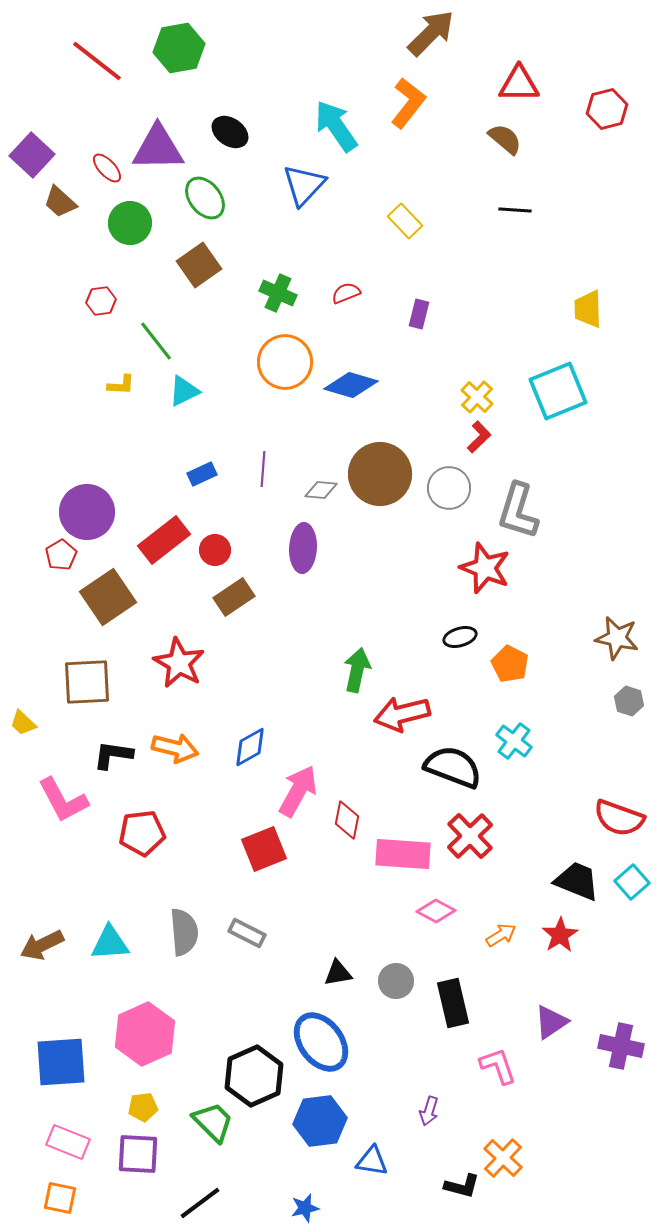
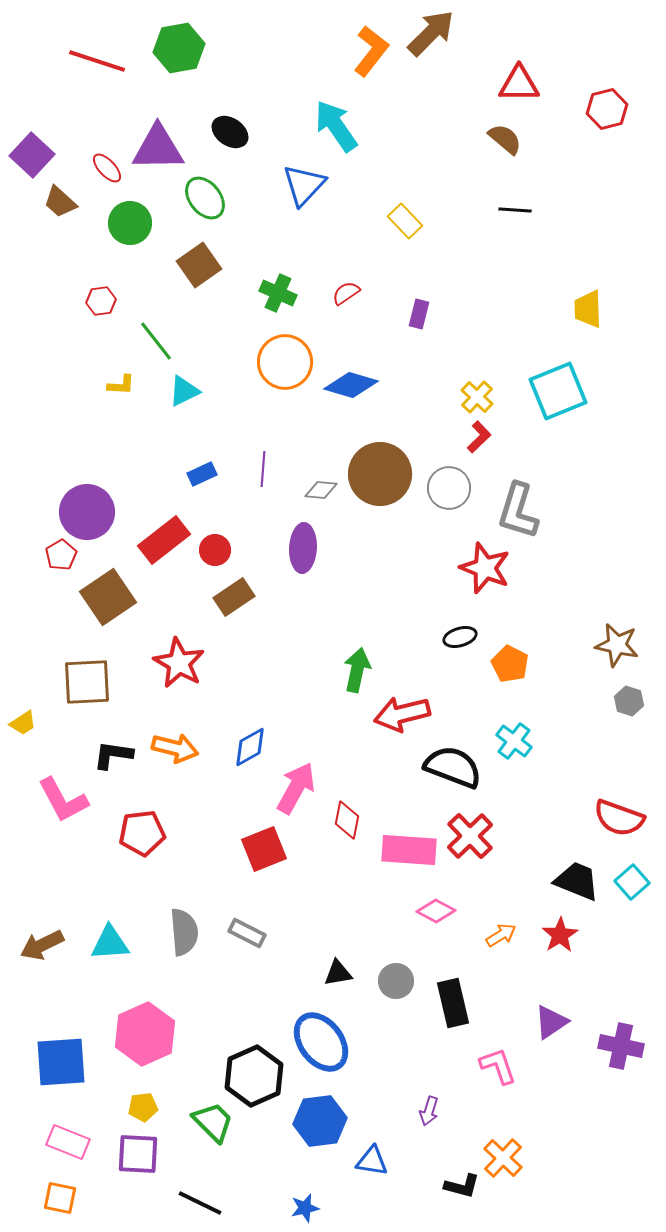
red line at (97, 61): rotated 20 degrees counterclockwise
orange L-shape at (408, 103): moved 37 px left, 52 px up
red semicircle at (346, 293): rotated 12 degrees counterclockwise
brown star at (617, 638): moved 7 px down
yellow trapezoid at (23, 723): rotated 76 degrees counterclockwise
pink arrow at (298, 791): moved 2 px left, 3 px up
pink rectangle at (403, 854): moved 6 px right, 4 px up
black line at (200, 1203): rotated 63 degrees clockwise
